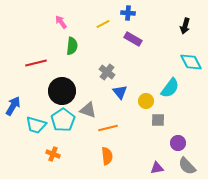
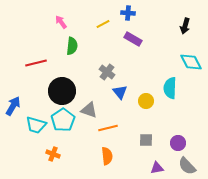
cyan semicircle: rotated 145 degrees clockwise
gray triangle: moved 1 px right
gray square: moved 12 px left, 20 px down
